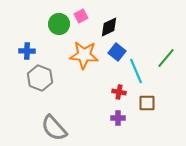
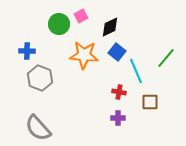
black diamond: moved 1 px right
brown square: moved 3 px right, 1 px up
gray semicircle: moved 16 px left
